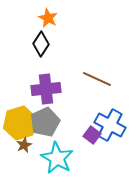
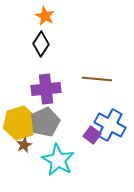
orange star: moved 3 px left, 2 px up
brown line: rotated 20 degrees counterclockwise
cyan star: moved 1 px right, 2 px down
